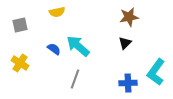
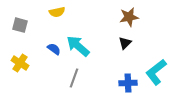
gray square: rotated 28 degrees clockwise
cyan L-shape: rotated 16 degrees clockwise
gray line: moved 1 px left, 1 px up
